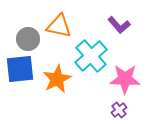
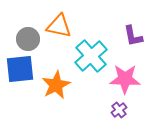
purple L-shape: moved 14 px right, 11 px down; rotated 30 degrees clockwise
orange star: moved 1 px left, 6 px down
